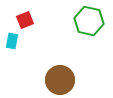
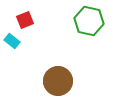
cyan rectangle: rotated 63 degrees counterclockwise
brown circle: moved 2 px left, 1 px down
